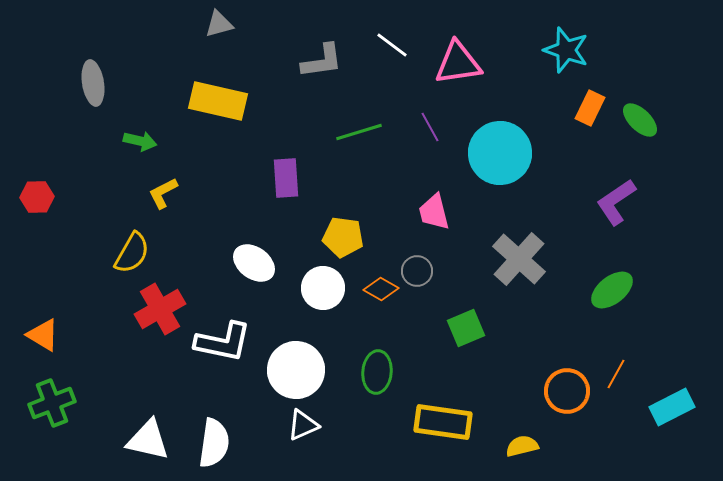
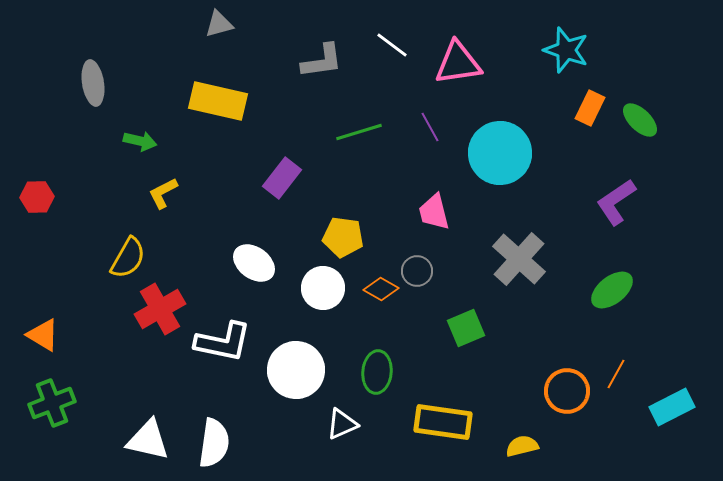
purple rectangle at (286, 178): moved 4 px left; rotated 42 degrees clockwise
yellow semicircle at (132, 253): moved 4 px left, 5 px down
white triangle at (303, 425): moved 39 px right, 1 px up
